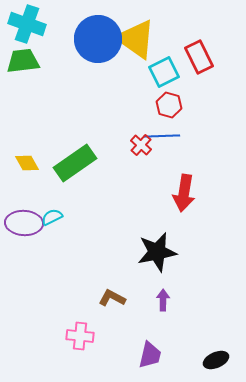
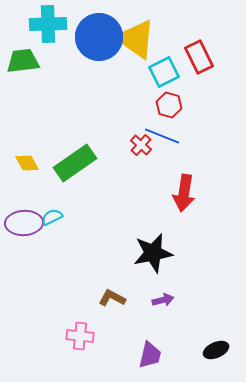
cyan cross: moved 21 px right; rotated 21 degrees counterclockwise
blue circle: moved 1 px right, 2 px up
blue line: rotated 24 degrees clockwise
purple ellipse: rotated 6 degrees counterclockwise
black star: moved 4 px left, 1 px down
purple arrow: rotated 75 degrees clockwise
black ellipse: moved 10 px up
